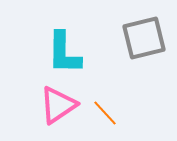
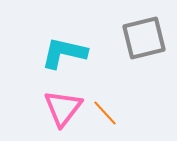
cyan L-shape: rotated 102 degrees clockwise
pink triangle: moved 5 px right, 3 px down; rotated 18 degrees counterclockwise
